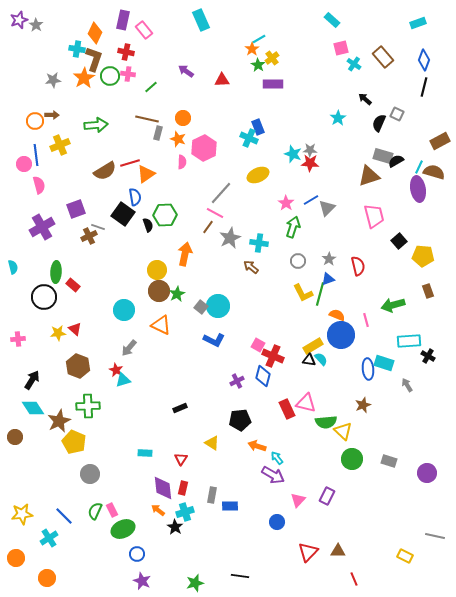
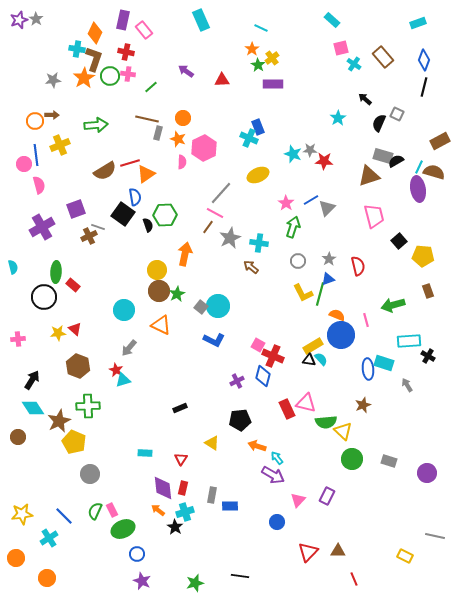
gray star at (36, 25): moved 6 px up
cyan line at (259, 39): moved 2 px right, 11 px up; rotated 56 degrees clockwise
red star at (310, 163): moved 14 px right, 2 px up
brown circle at (15, 437): moved 3 px right
